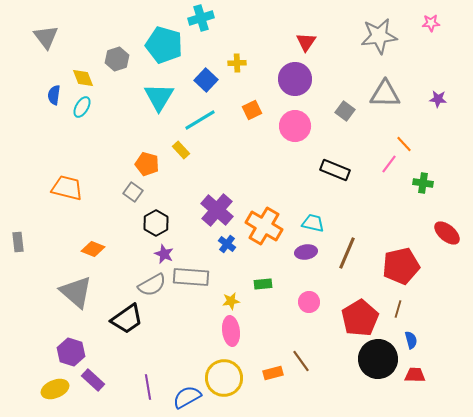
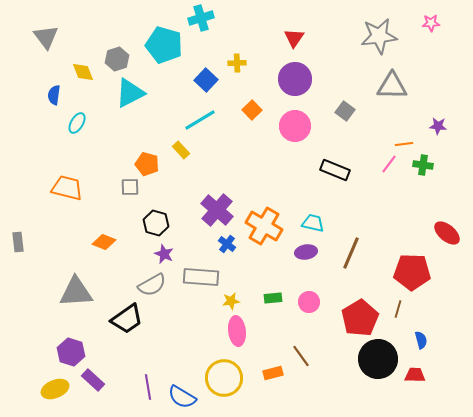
red triangle at (306, 42): moved 12 px left, 4 px up
yellow diamond at (83, 78): moved 6 px up
gray triangle at (385, 94): moved 7 px right, 8 px up
cyan triangle at (159, 97): moved 29 px left, 4 px up; rotated 32 degrees clockwise
purple star at (438, 99): moved 27 px down
cyan ellipse at (82, 107): moved 5 px left, 16 px down
orange square at (252, 110): rotated 18 degrees counterclockwise
orange line at (404, 144): rotated 54 degrees counterclockwise
green cross at (423, 183): moved 18 px up
gray square at (133, 192): moved 3 px left, 5 px up; rotated 36 degrees counterclockwise
black hexagon at (156, 223): rotated 15 degrees counterclockwise
orange diamond at (93, 249): moved 11 px right, 7 px up
brown line at (347, 253): moved 4 px right
red pentagon at (401, 266): moved 11 px right, 6 px down; rotated 15 degrees clockwise
gray rectangle at (191, 277): moved 10 px right
green rectangle at (263, 284): moved 10 px right, 14 px down
gray triangle at (76, 292): rotated 45 degrees counterclockwise
pink ellipse at (231, 331): moved 6 px right
blue semicircle at (411, 340): moved 10 px right
brown line at (301, 361): moved 5 px up
blue semicircle at (187, 397): moved 5 px left; rotated 120 degrees counterclockwise
